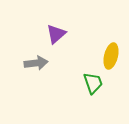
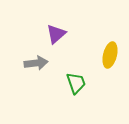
yellow ellipse: moved 1 px left, 1 px up
green trapezoid: moved 17 px left
